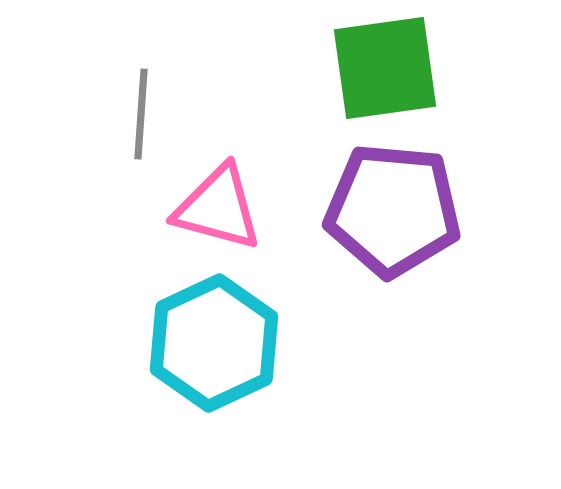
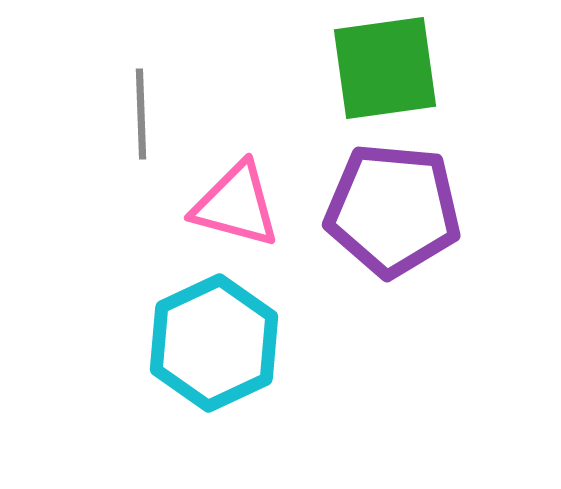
gray line: rotated 6 degrees counterclockwise
pink triangle: moved 18 px right, 3 px up
